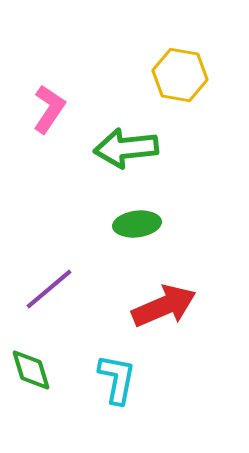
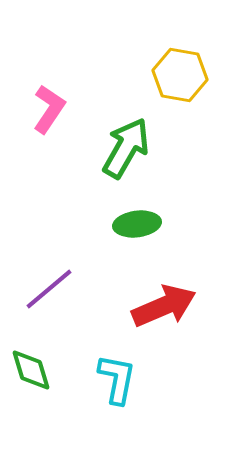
green arrow: rotated 126 degrees clockwise
